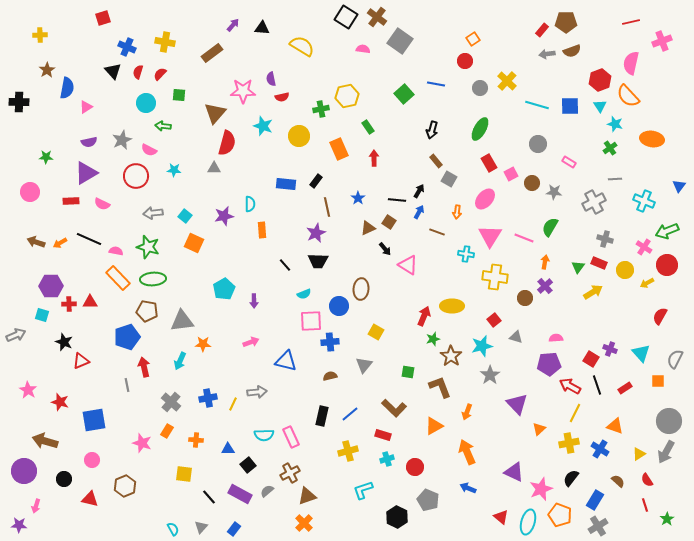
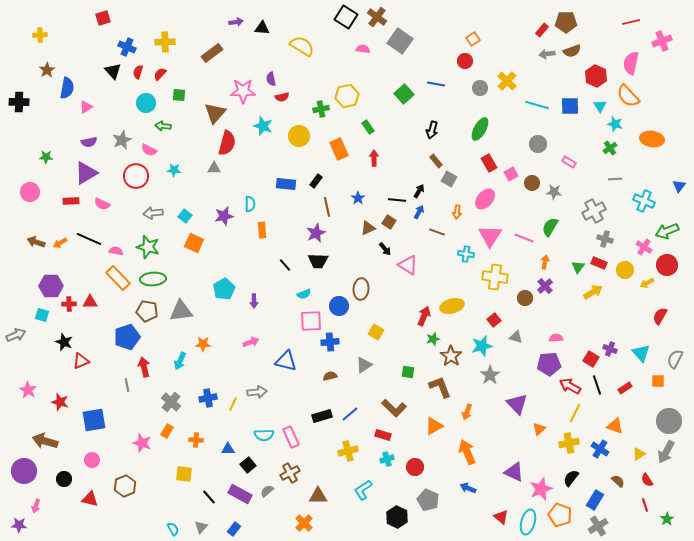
purple arrow at (233, 25): moved 3 px right, 3 px up; rotated 40 degrees clockwise
yellow cross at (165, 42): rotated 12 degrees counterclockwise
red hexagon at (600, 80): moved 4 px left, 4 px up; rotated 15 degrees counterclockwise
gray cross at (594, 202): moved 9 px down
yellow ellipse at (452, 306): rotated 15 degrees counterclockwise
gray triangle at (182, 321): moved 1 px left, 10 px up
gray triangle at (364, 365): rotated 18 degrees clockwise
black rectangle at (322, 416): rotated 60 degrees clockwise
cyan L-shape at (363, 490): rotated 15 degrees counterclockwise
brown triangle at (307, 496): moved 11 px right; rotated 18 degrees clockwise
